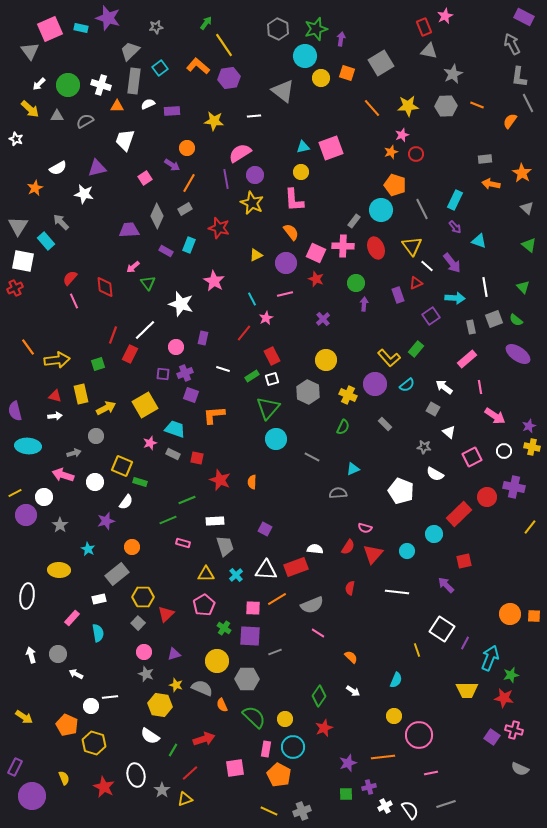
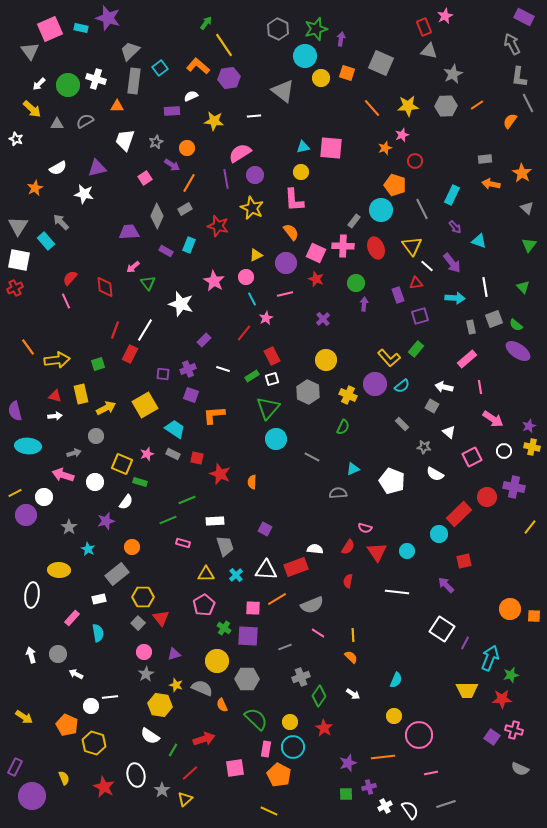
gray star at (156, 27): moved 115 px down; rotated 16 degrees counterclockwise
gray square at (381, 63): rotated 35 degrees counterclockwise
white cross at (101, 85): moved 5 px left, 6 px up
white semicircle at (148, 104): moved 43 px right, 8 px up
orange line at (477, 105): rotated 56 degrees counterclockwise
yellow arrow at (30, 109): moved 2 px right
gray triangle at (57, 116): moved 8 px down
pink square at (331, 148): rotated 25 degrees clockwise
orange star at (391, 152): moved 6 px left, 4 px up
red circle at (416, 154): moved 1 px left, 7 px down
cyan rectangle at (455, 200): moved 3 px left, 5 px up
yellow star at (252, 203): moved 5 px down
red star at (219, 228): moved 1 px left, 2 px up
purple trapezoid at (129, 230): moved 2 px down
green triangle at (529, 245): rotated 28 degrees clockwise
white square at (23, 261): moved 4 px left, 1 px up
red triangle at (416, 283): rotated 16 degrees clockwise
pink line at (74, 301): moved 8 px left
purple square at (431, 316): moved 11 px left; rotated 18 degrees clockwise
green semicircle at (516, 320): moved 5 px down
white line at (145, 330): rotated 15 degrees counterclockwise
red line at (113, 335): moved 2 px right, 5 px up
purple rectangle at (203, 338): moved 1 px right, 2 px down; rotated 32 degrees clockwise
pink circle at (176, 347): moved 70 px right, 70 px up
purple ellipse at (518, 354): moved 3 px up
purple cross at (185, 373): moved 3 px right, 4 px up
cyan semicircle at (407, 385): moved 5 px left, 1 px down
white arrow at (444, 387): rotated 24 degrees counterclockwise
gray square at (433, 409): moved 1 px left, 3 px up
pink arrow at (495, 416): moved 2 px left, 3 px down
gray rectangle at (385, 424): moved 17 px right
cyan trapezoid at (175, 429): rotated 15 degrees clockwise
pink star at (150, 443): moved 3 px left, 11 px down
yellow square at (122, 466): moved 2 px up
red star at (220, 480): moved 6 px up
white pentagon at (401, 491): moved 9 px left, 10 px up
gray star at (60, 525): moved 9 px right, 2 px down
cyan circle at (434, 534): moved 5 px right
red triangle at (373, 554): moved 4 px right, 2 px up; rotated 15 degrees counterclockwise
red semicircle at (350, 588): moved 2 px left, 7 px up
white ellipse at (27, 596): moved 5 px right, 1 px up
red triangle at (166, 614): moved 5 px left, 4 px down; rotated 24 degrees counterclockwise
orange circle at (510, 614): moved 5 px up
purple square at (250, 636): moved 2 px left
yellow line at (417, 650): moved 64 px left, 15 px up; rotated 16 degrees clockwise
gray line at (275, 652): moved 10 px right, 5 px up
gray star at (146, 674): rotated 21 degrees clockwise
white arrow at (353, 691): moved 3 px down
red star at (504, 698): moved 2 px left, 1 px down; rotated 12 degrees counterclockwise
green semicircle at (254, 717): moved 2 px right, 2 px down
yellow circle at (285, 719): moved 5 px right, 3 px down
red star at (324, 728): rotated 18 degrees counterclockwise
yellow triangle at (185, 799): rotated 21 degrees counterclockwise
gray cross at (302, 811): moved 1 px left, 134 px up
